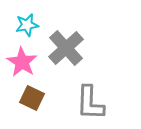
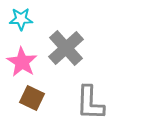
cyan star: moved 6 px left, 6 px up; rotated 10 degrees clockwise
